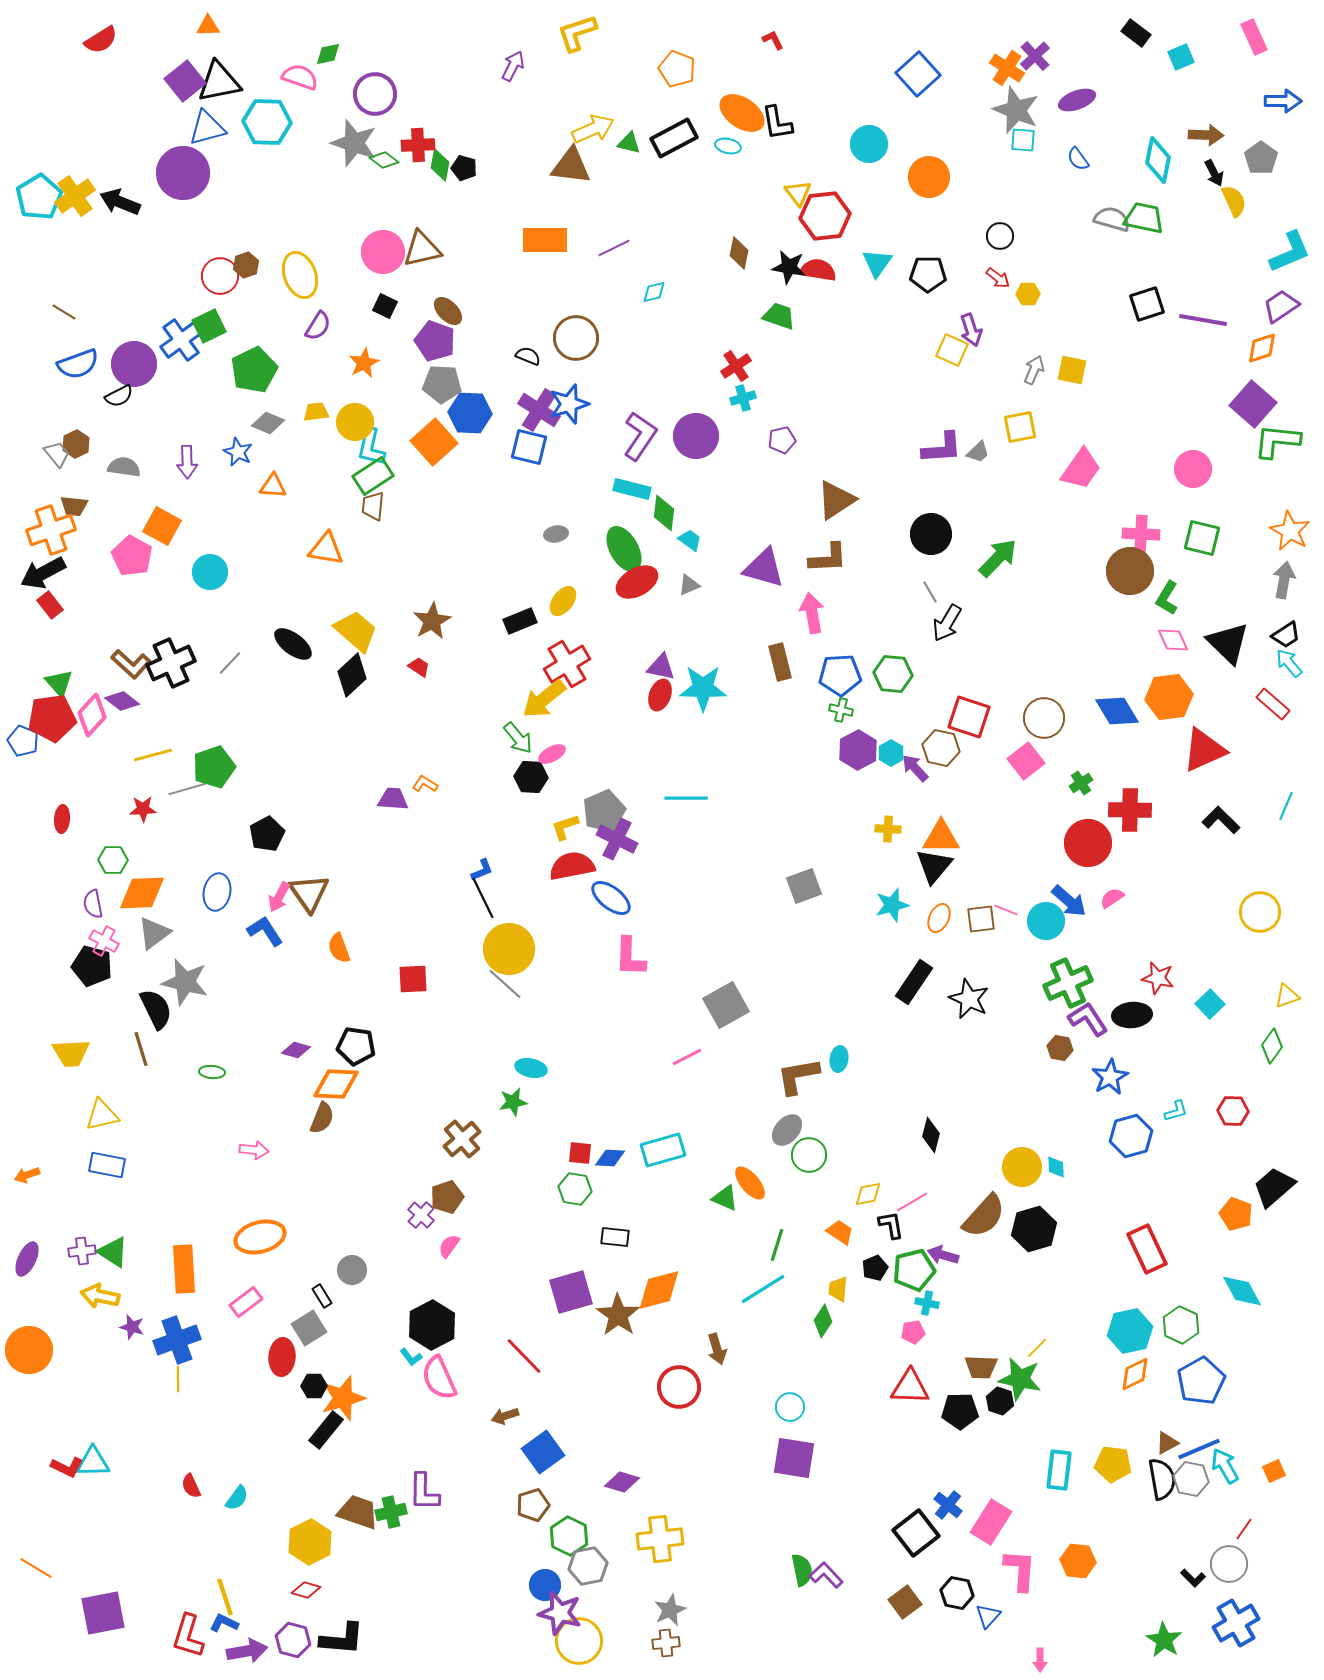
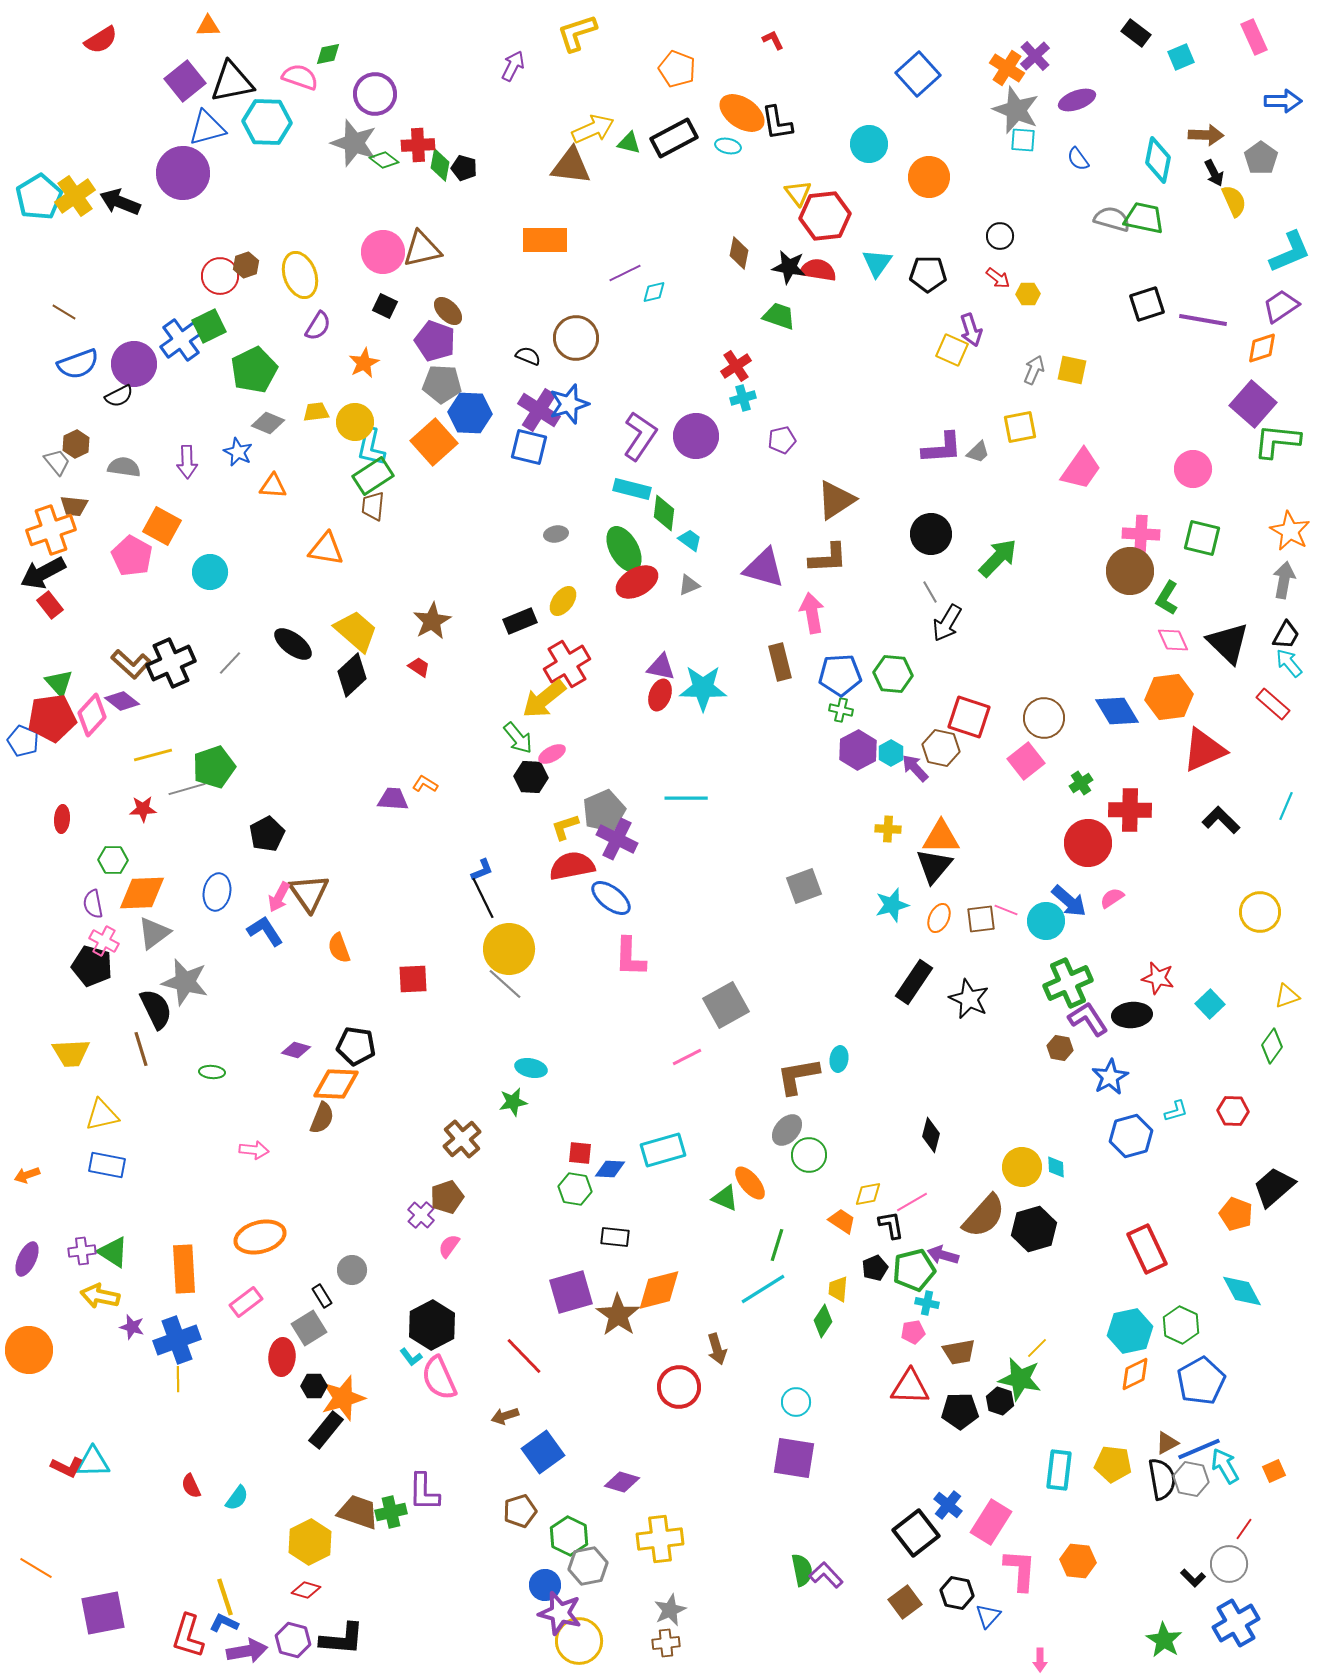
black triangle at (219, 82): moved 13 px right
purple line at (614, 248): moved 11 px right, 25 px down
gray trapezoid at (57, 454): moved 8 px down
black trapezoid at (1286, 635): rotated 28 degrees counterclockwise
blue diamond at (610, 1158): moved 11 px down
orange trapezoid at (840, 1232): moved 2 px right, 11 px up
brown trapezoid at (981, 1367): moved 22 px left, 15 px up; rotated 12 degrees counterclockwise
cyan circle at (790, 1407): moved 6 px right, 5 px up
brown pentagon at (533, 1505): moved 13 px left, 6 px down
